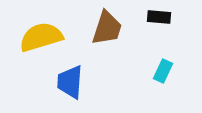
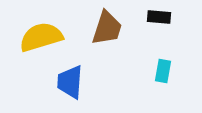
cyan rectangle: rotated 15 degrees counterclockwise
